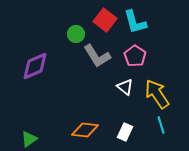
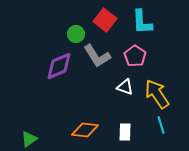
cyan L-shape: moved 7 px right; rotated 12 degrees clockwise
purple diamond: moved 24 px right
white triangle: rotated 18 degrees counterclockwise
white rectangle: rotated 24 degrees counterclockwise
